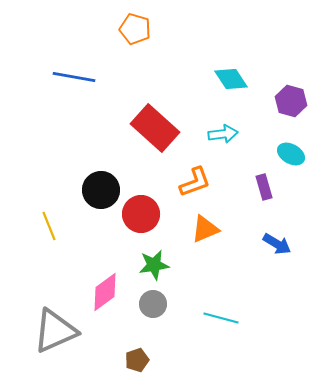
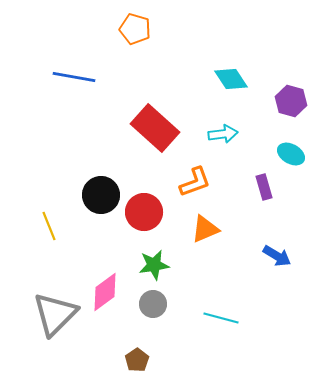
black circle: moved 5 px down
red circle: moved 3 px right, 2 px up
blue arrow: moved 12 px down
gray triangle: moved 17 px up; rotated 21 degrees counterclockwise
brown pentagon: rotated 15 degrees counterclockwise
